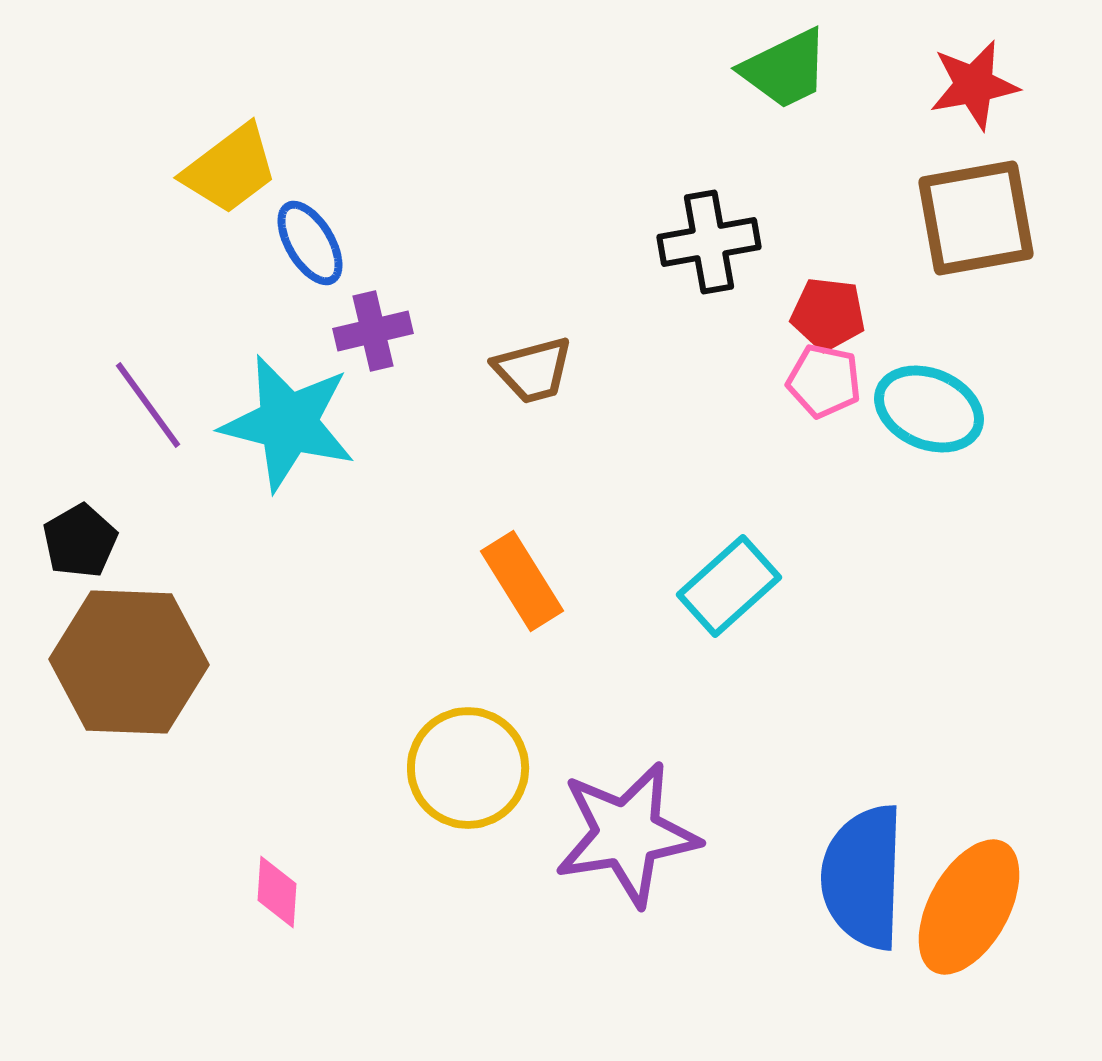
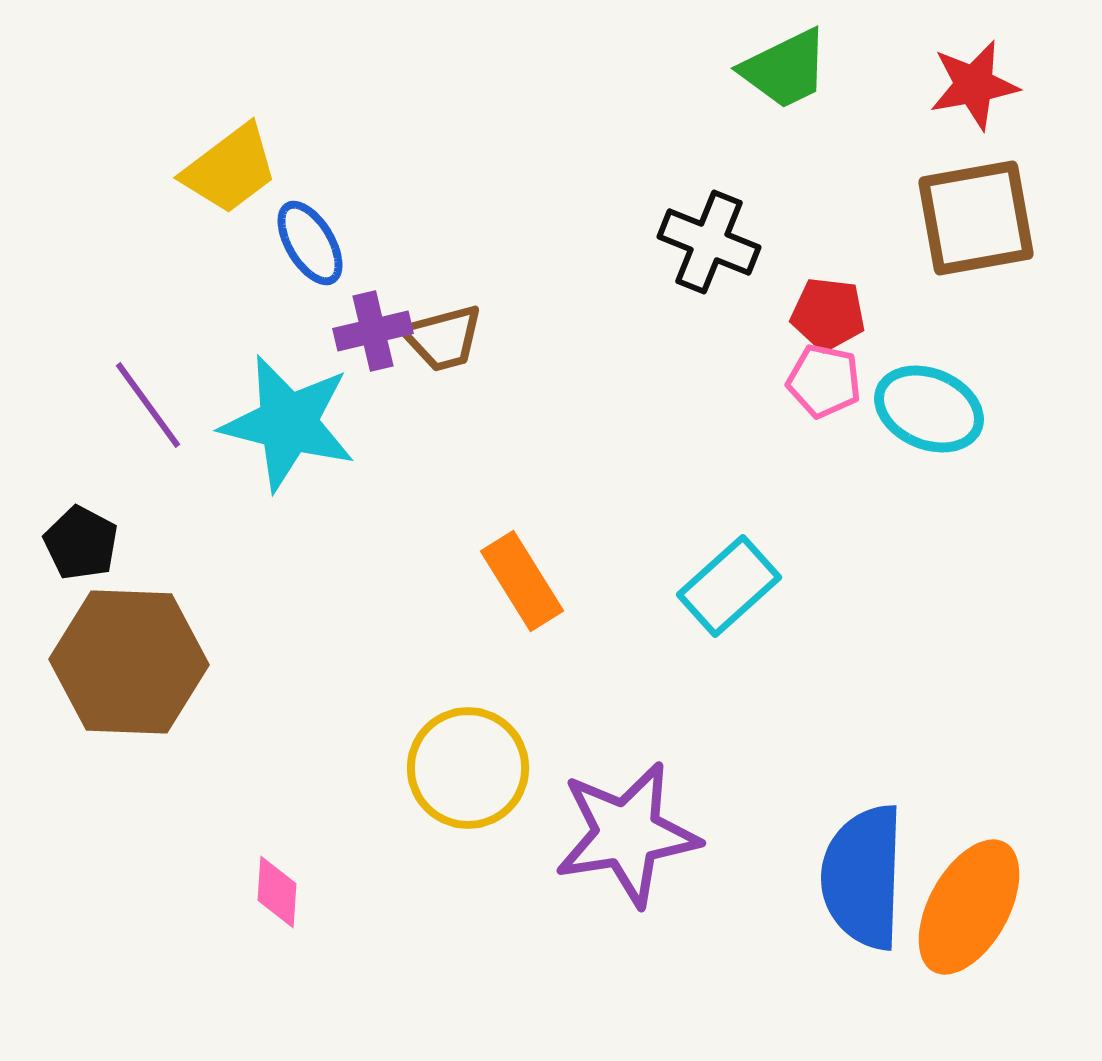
black cross: rotated 32 degrees clockwise
brown trapezoid: moved 90 px left, 32 px up
black pentagon: moved 1 px right, 2 px down; rotated 14 degrees counterclockwise
